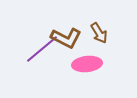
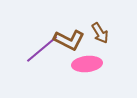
brown arrow: moved 1 px right
brown L-shape: moved 3 px right, 2 px down
